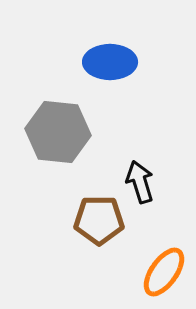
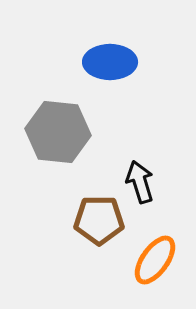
orange ellipse: moved 9 px left, 12 px up
